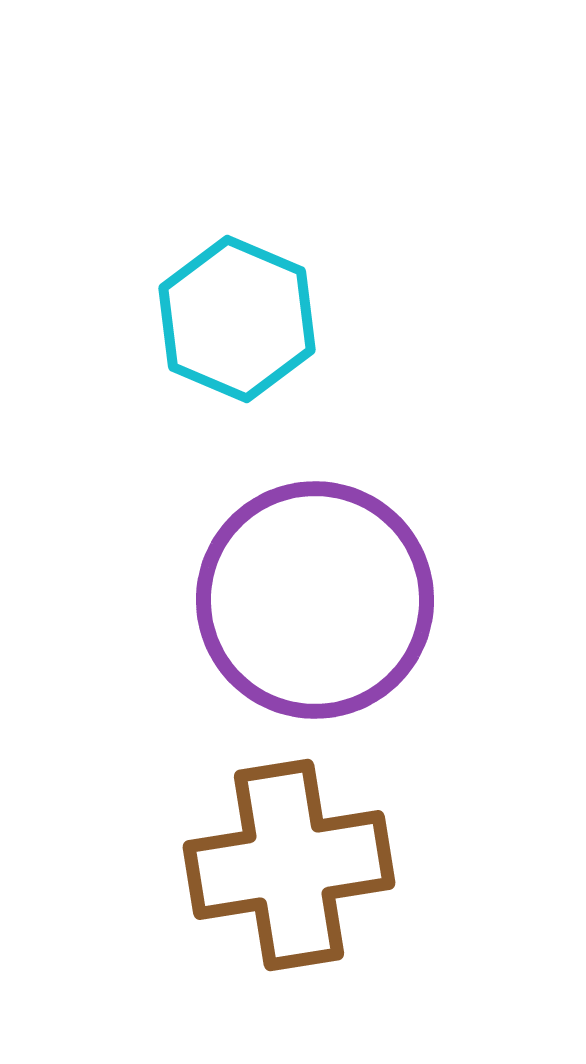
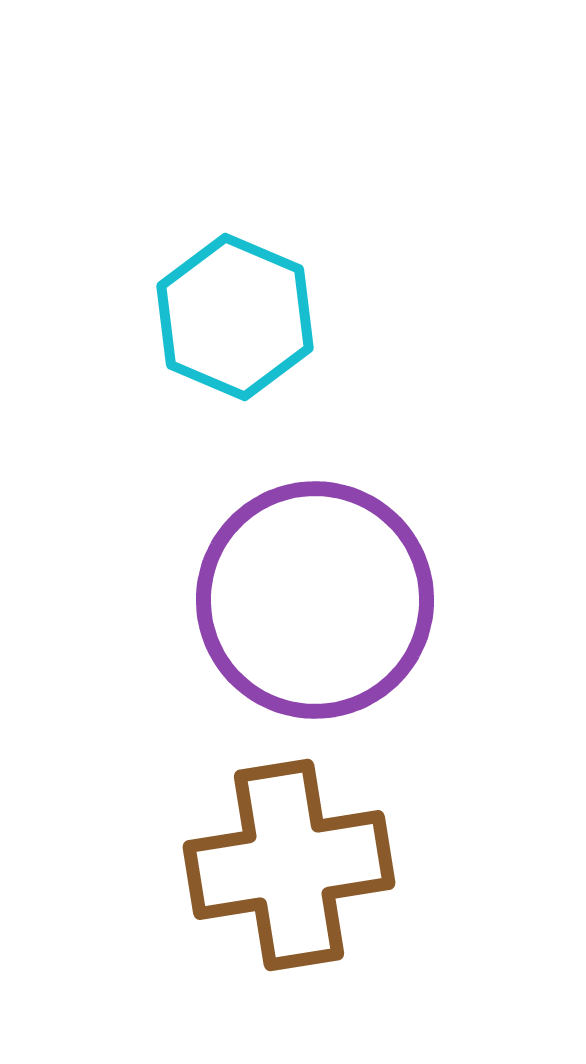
cyan hexagon: moved 2 px left, 2 px up
